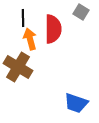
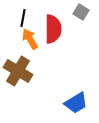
black line: rotated 12 degrees clockwise
orange arrow: rotated 15 degrees counterclockwise
brown cross: moved 4 px down
blue trapezoid: rotated 50 degrees counterclockwise
